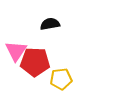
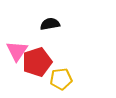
pink triangle: moved 1 px right
red pentagon: moved 2 px right; rotated 20 degrees counterclockwise
